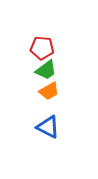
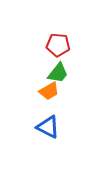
red pentagon: moved 16 px right, 3 px up
green trapezoid: moved 12 px right, 3 px down; rotated 15 degrees counterclockwise
